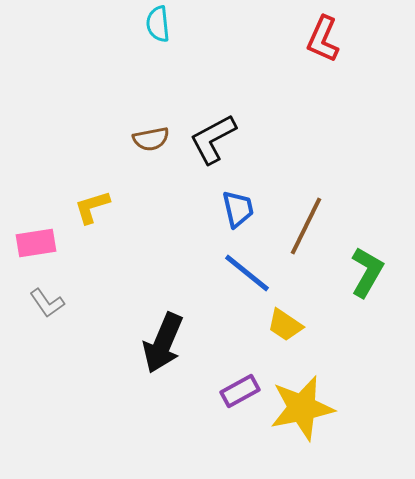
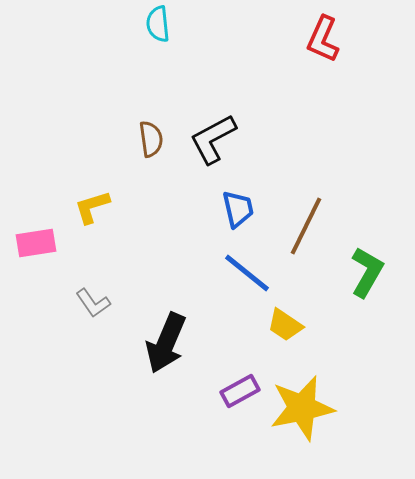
brown semicircle: rotated 87 degrees counterclockwise
gray L-shape: moved 46 px right
black arrow: moved 3 px right
